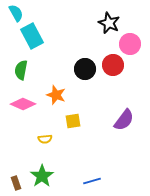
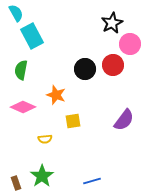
black star: moved 3 px right; rotated 20 degrees clockwise
pink diamond: moved 3 px down
